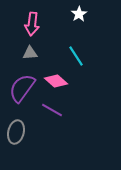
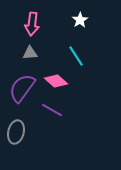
white star: moved 1 px right, 6 px down
